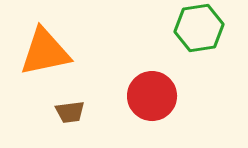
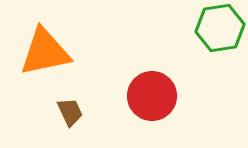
green hexagon: moved 21 px right
brown trapezoid: rotated 108 degrees counterclockwise
